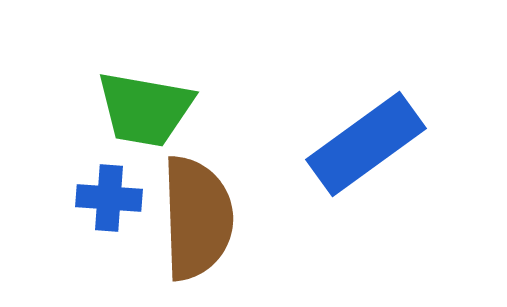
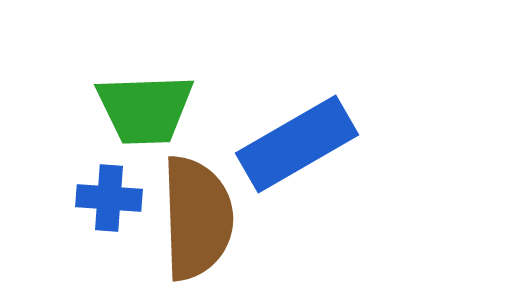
green trapezoid: rotated 12 degrees counterclockwise
blue rectangle: moved 69 px left; rotated 6 degrees clockwise
